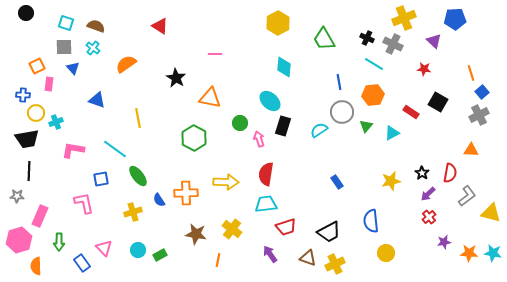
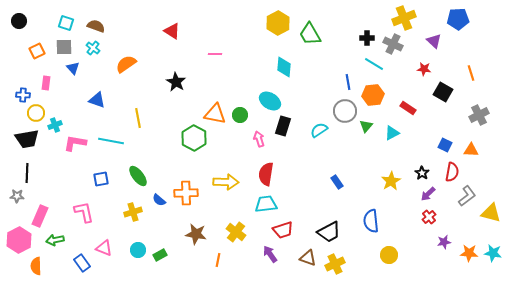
black circle at (26, 13): moved 7 px left, 8 px down
blue pentagon at (455, 19): moved 3 px right
red triangle at (160, 26): moved 12 px right, 5 px down
black cross at (367, 38): rotated 24 degrees counterclockwise
green trapezoid at (324, 39): moved 14 px left, 5 px up
orange square at (37, 66): moved 15 px up
black star at (176, 78): moved 4 px down
blue line at (339, 82): moved 9 px right
pink rectangle at (49, 84): moved 3 px left, 1 px up
blue square at (482, 92): moved 37 px left, 53 px down; rotated 24 degrees counterclockwise
orange triangle at (210, 98): moved 5 px right, 16 px down
cyan ellipse at (270, 101): rotated 10 degrees counterclockwise
black square at (438, 102): moved 5 px right, 10 px up
gray circle at (342, 112): moved 3 px right, 1 px up
red rectangle at (411, 112): moved 3 px left, 4 px up
cyan cross at (56, 122): moved 1 px left, 3 px down
green circle at (240, 123): moved 8 px up
cyan line at (115, 149): moved 4 px left, 8 px up; rotated 25 degrees counterclockwise
pink L-shape at (73, 150): moved 2 px right, 7 px up
black line at (29, 171): moved 2 px left, 2 px down
red semicircle at (450, 173): moved 2 px right, 1 px up
yellow star at (391, 181): rotated 18 degrees counterclockwise
blue semicircle at (159, 200): rotated 16 degrees counterclockwise
pink L-shape at (84, 203): moved 9 px down
red trapezoid at (286, 227): moved 3 px left, 3 px down
yellow cross at (232, 229): moved 4 px right, 3 px down
pink hexagon at (19, 240): rotated 10 degrees counterclockwise
green arrow at (59, 242): moved 4 px left, 2 px up; rotated 78 degrees clockwise
pink triangle at (104, 248): rotated 24 degrees counterclockwise
yellow circle at (386, 253): moved 3 px right, 2 px down
